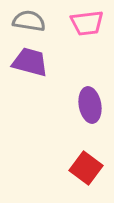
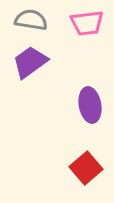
gray semicircle: moved 2 px right, 1 px up
purple trapezoid: rotated 51 degrees counterclockwise
red square: rotated 12 degrees clockwise
